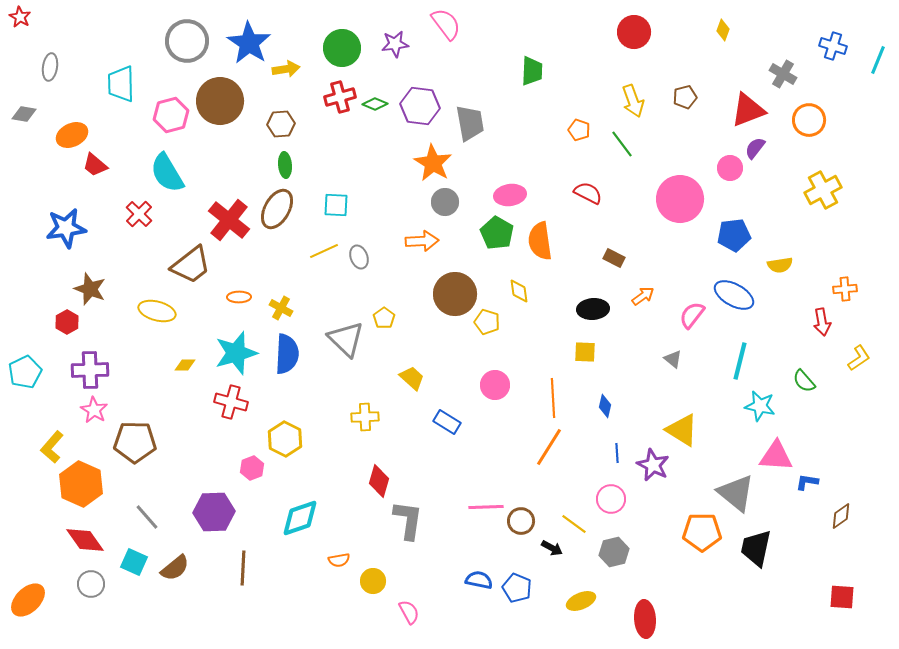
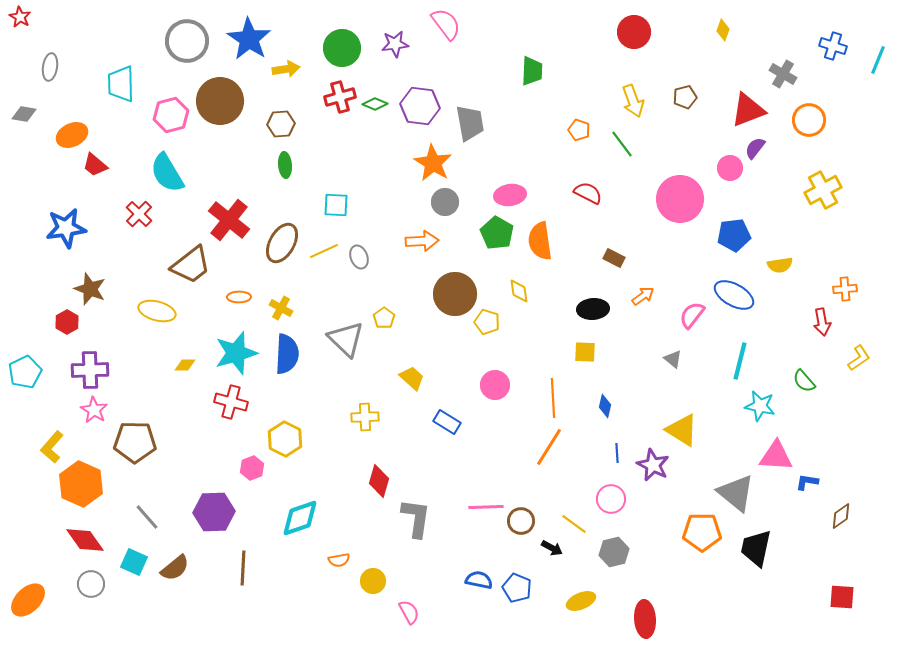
blue star at (249, 43): moved 4 px up
brown ellipse at (277, 209): moved 5 px right, 34 px down
gray L-shape at (408, 520): moved 8 px right, 2 px up
